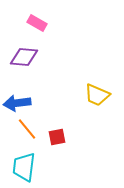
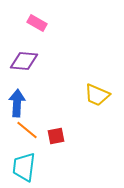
purple diamond: moved 4 px down
blue arrow: rotated 100 degrees clockwise
orange line: moved 1 px down; rotated 10 degrees counterclockwise
red square: moved 1 px left, 1 px up
